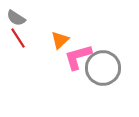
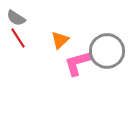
pink L-shape: moved 6 px down
gray circle: moved 4 px right, 17 px up
